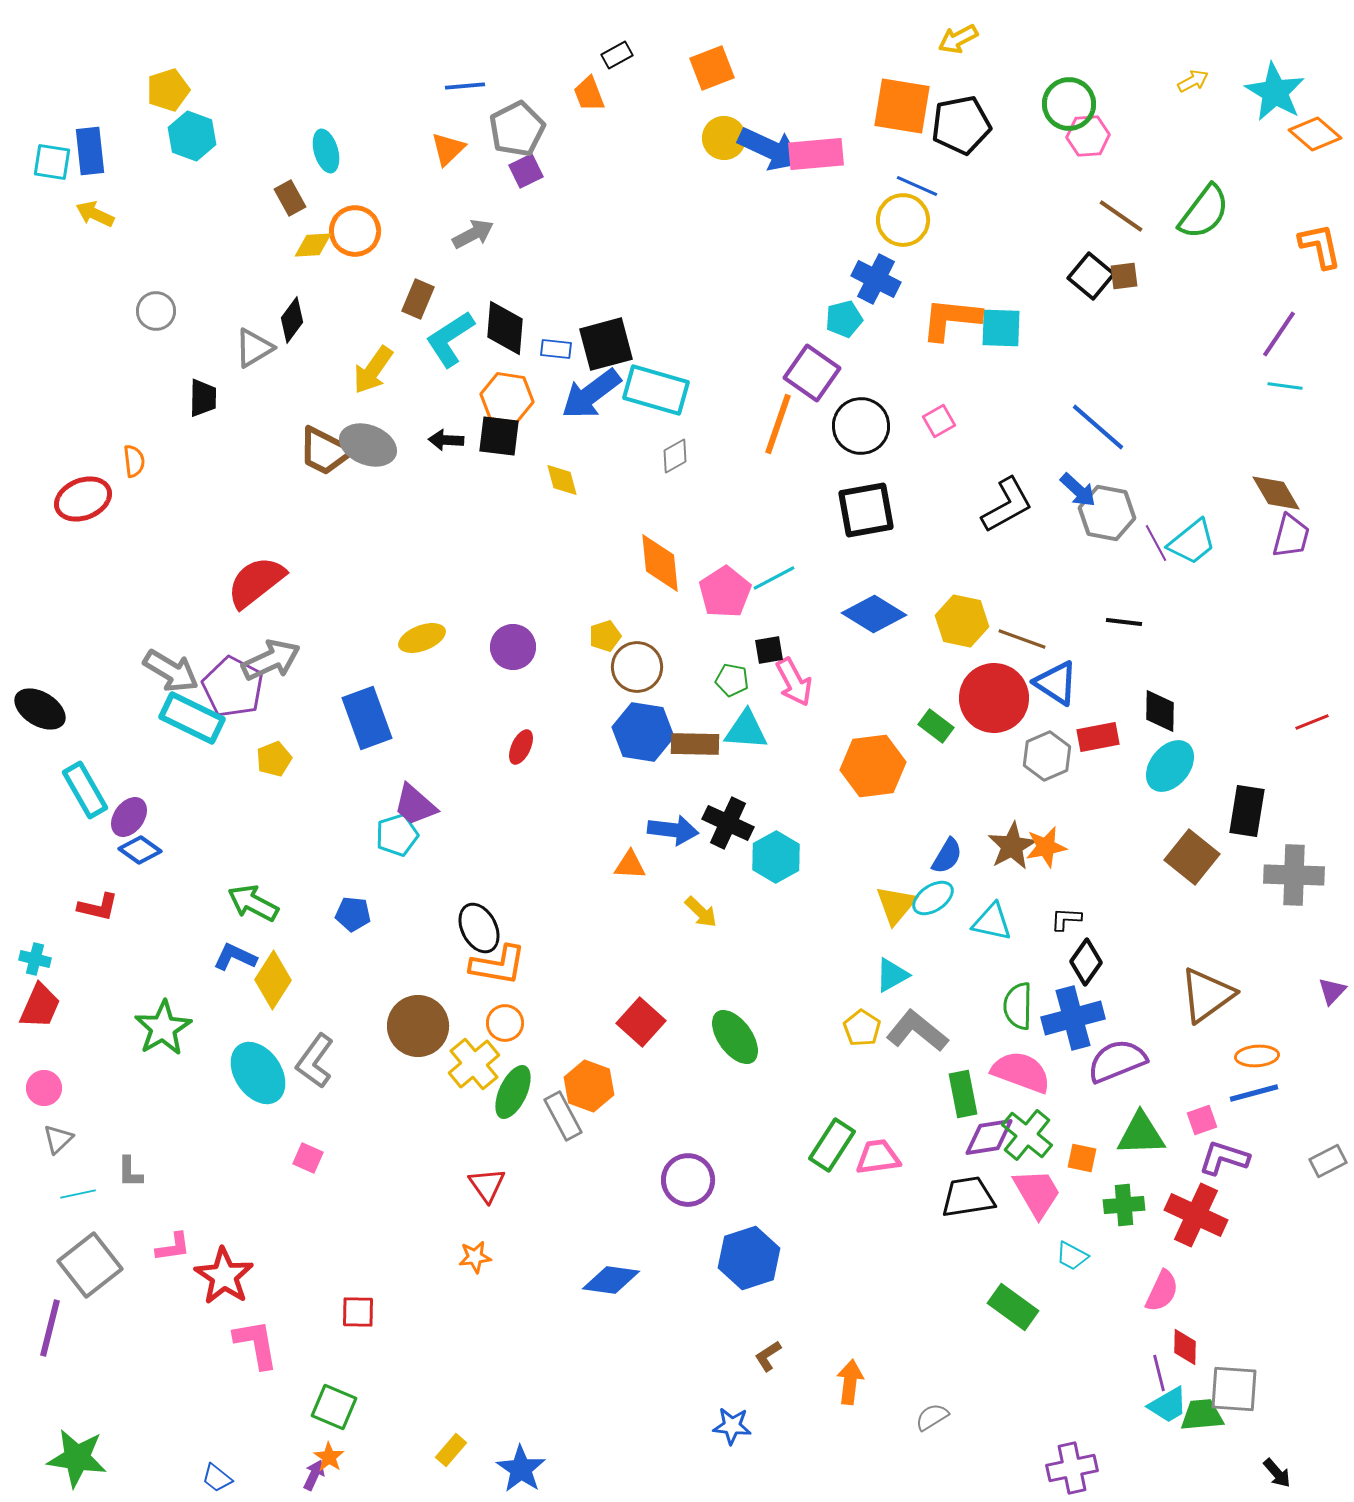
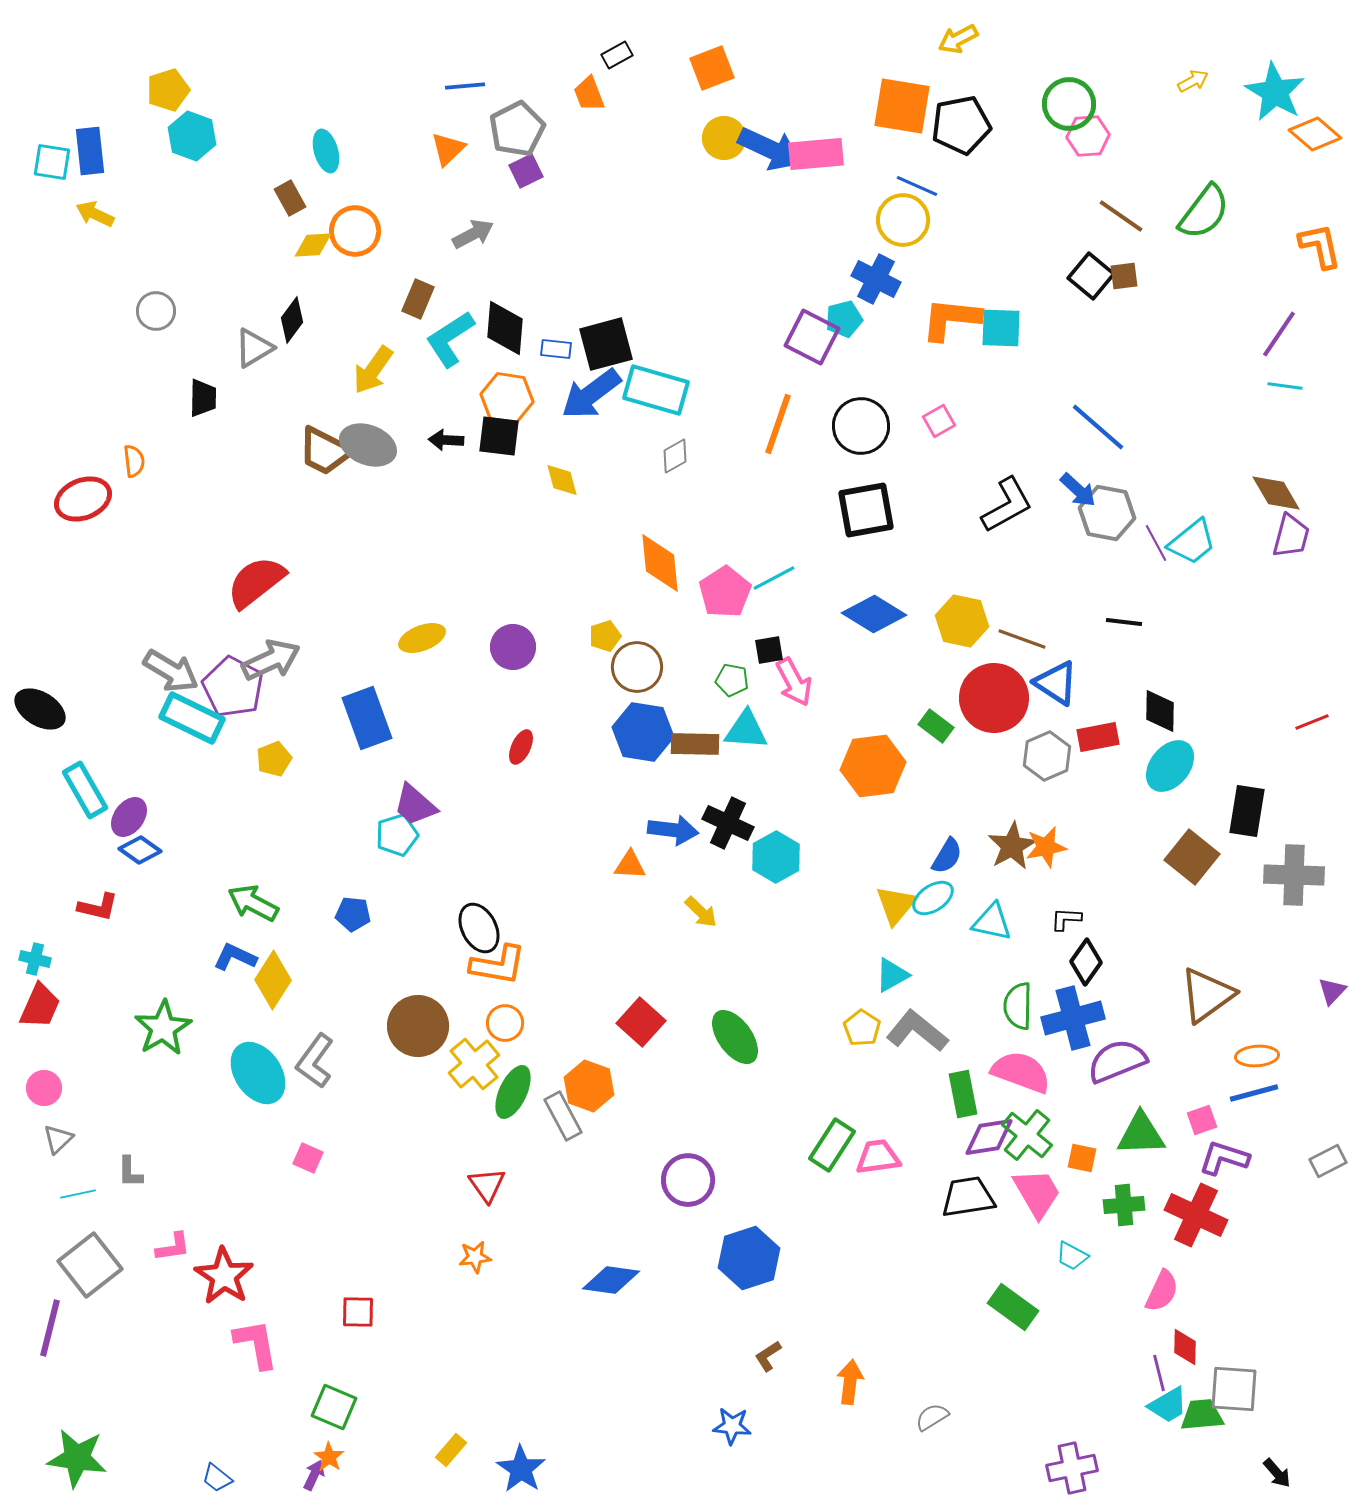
purple square at (812, 373): moved 36 px up; rotated 8 degrees counterclockwise
